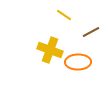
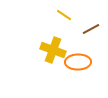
brown line: moved 3 px up
yellow cross: moved 3 px right
